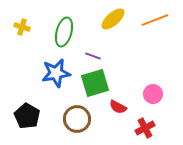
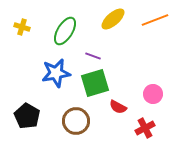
green ellipse: moved 1 px right, 1 px up; rotated 16 degrees clockwise
brown circle: moved 1 px left, 2 px down
